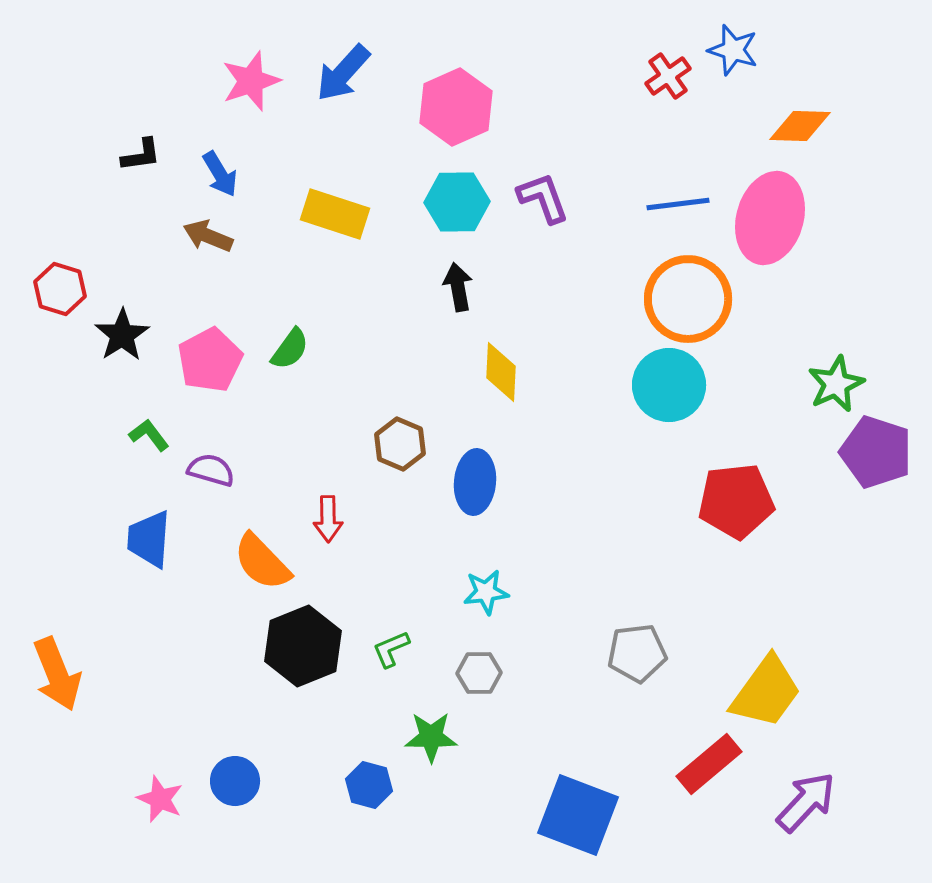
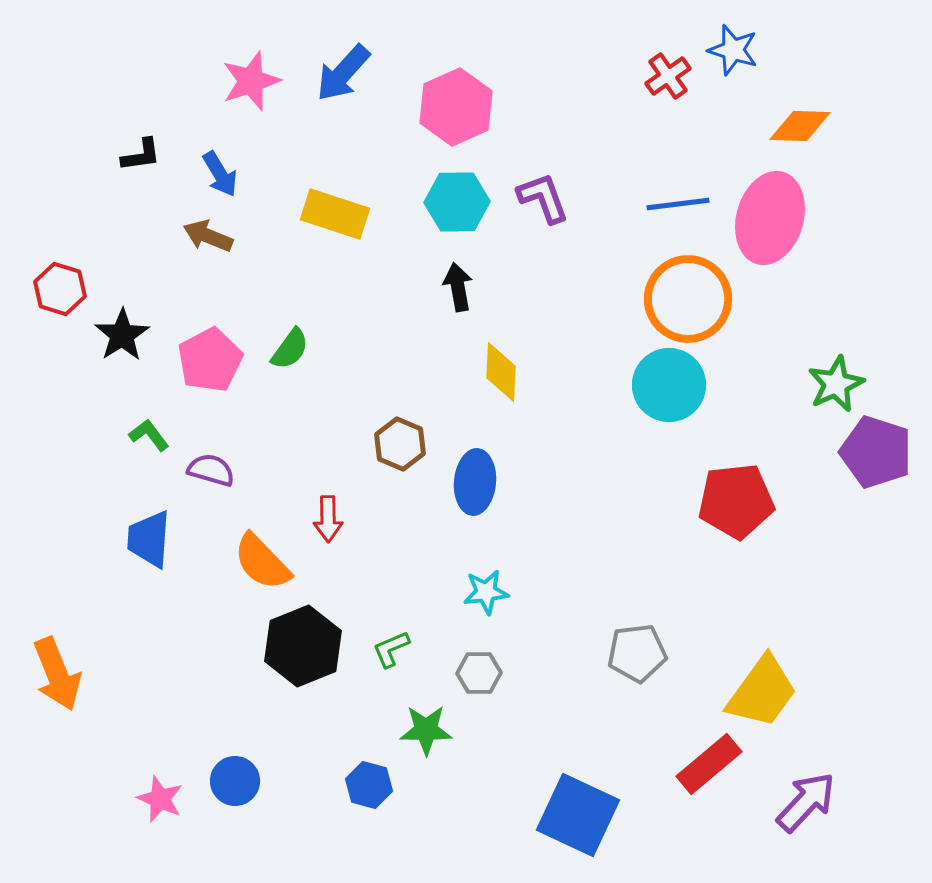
yellow trapezoid at (766, 692): moved 4 px left
green star at (431, 737): moved 5 px left, 7 px up
blue square at (578, 815): rotated 4 degrees clockwise
